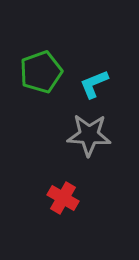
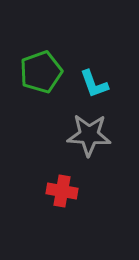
cyan L-shape: rotated 88 degrees counterclockwise
red cross: moved 1 px left, 7 px up; rotated 20 degrees counterclockwise
